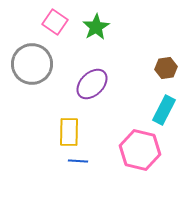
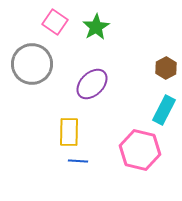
brown hexagon: rotated 20 degrees counterclockwise
